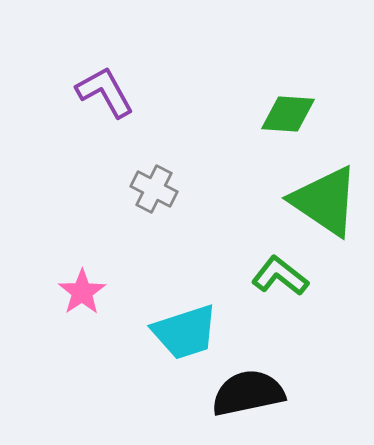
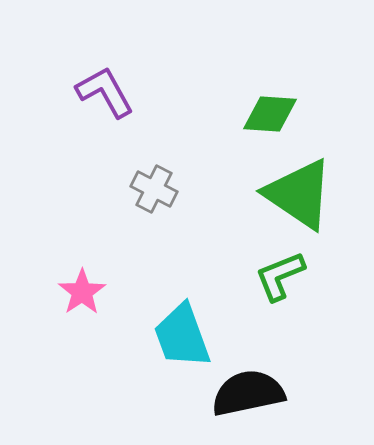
green diamond: moved 18 px left
green triangle: moved 26 px left, 7 px up
green L-shape: rotated 60 degrees counterclockwise
cyan trapezoid: moved 3 px left, 4 px down; rotated 88 degrees clockwise
